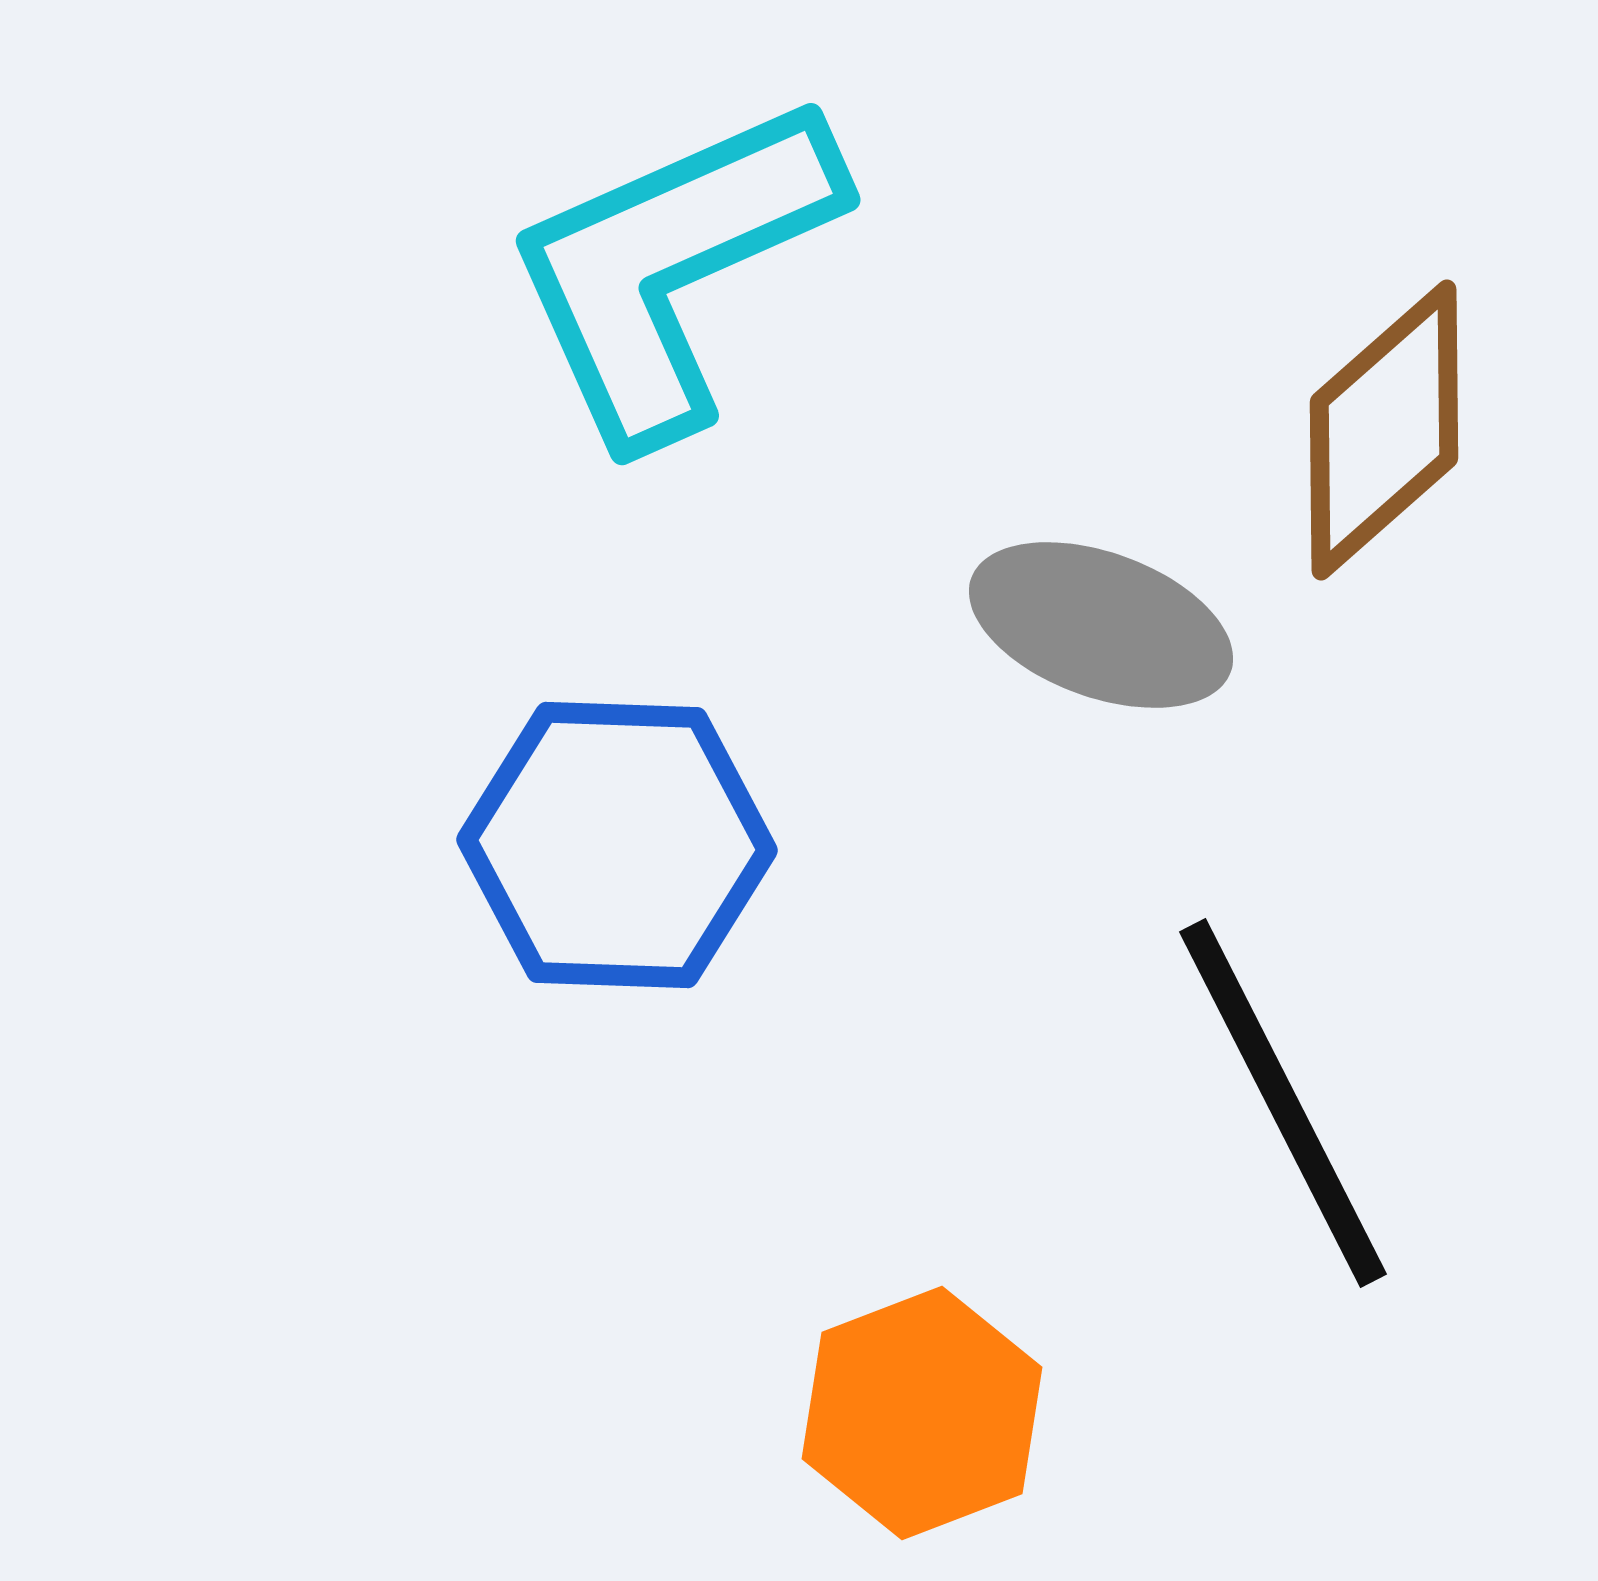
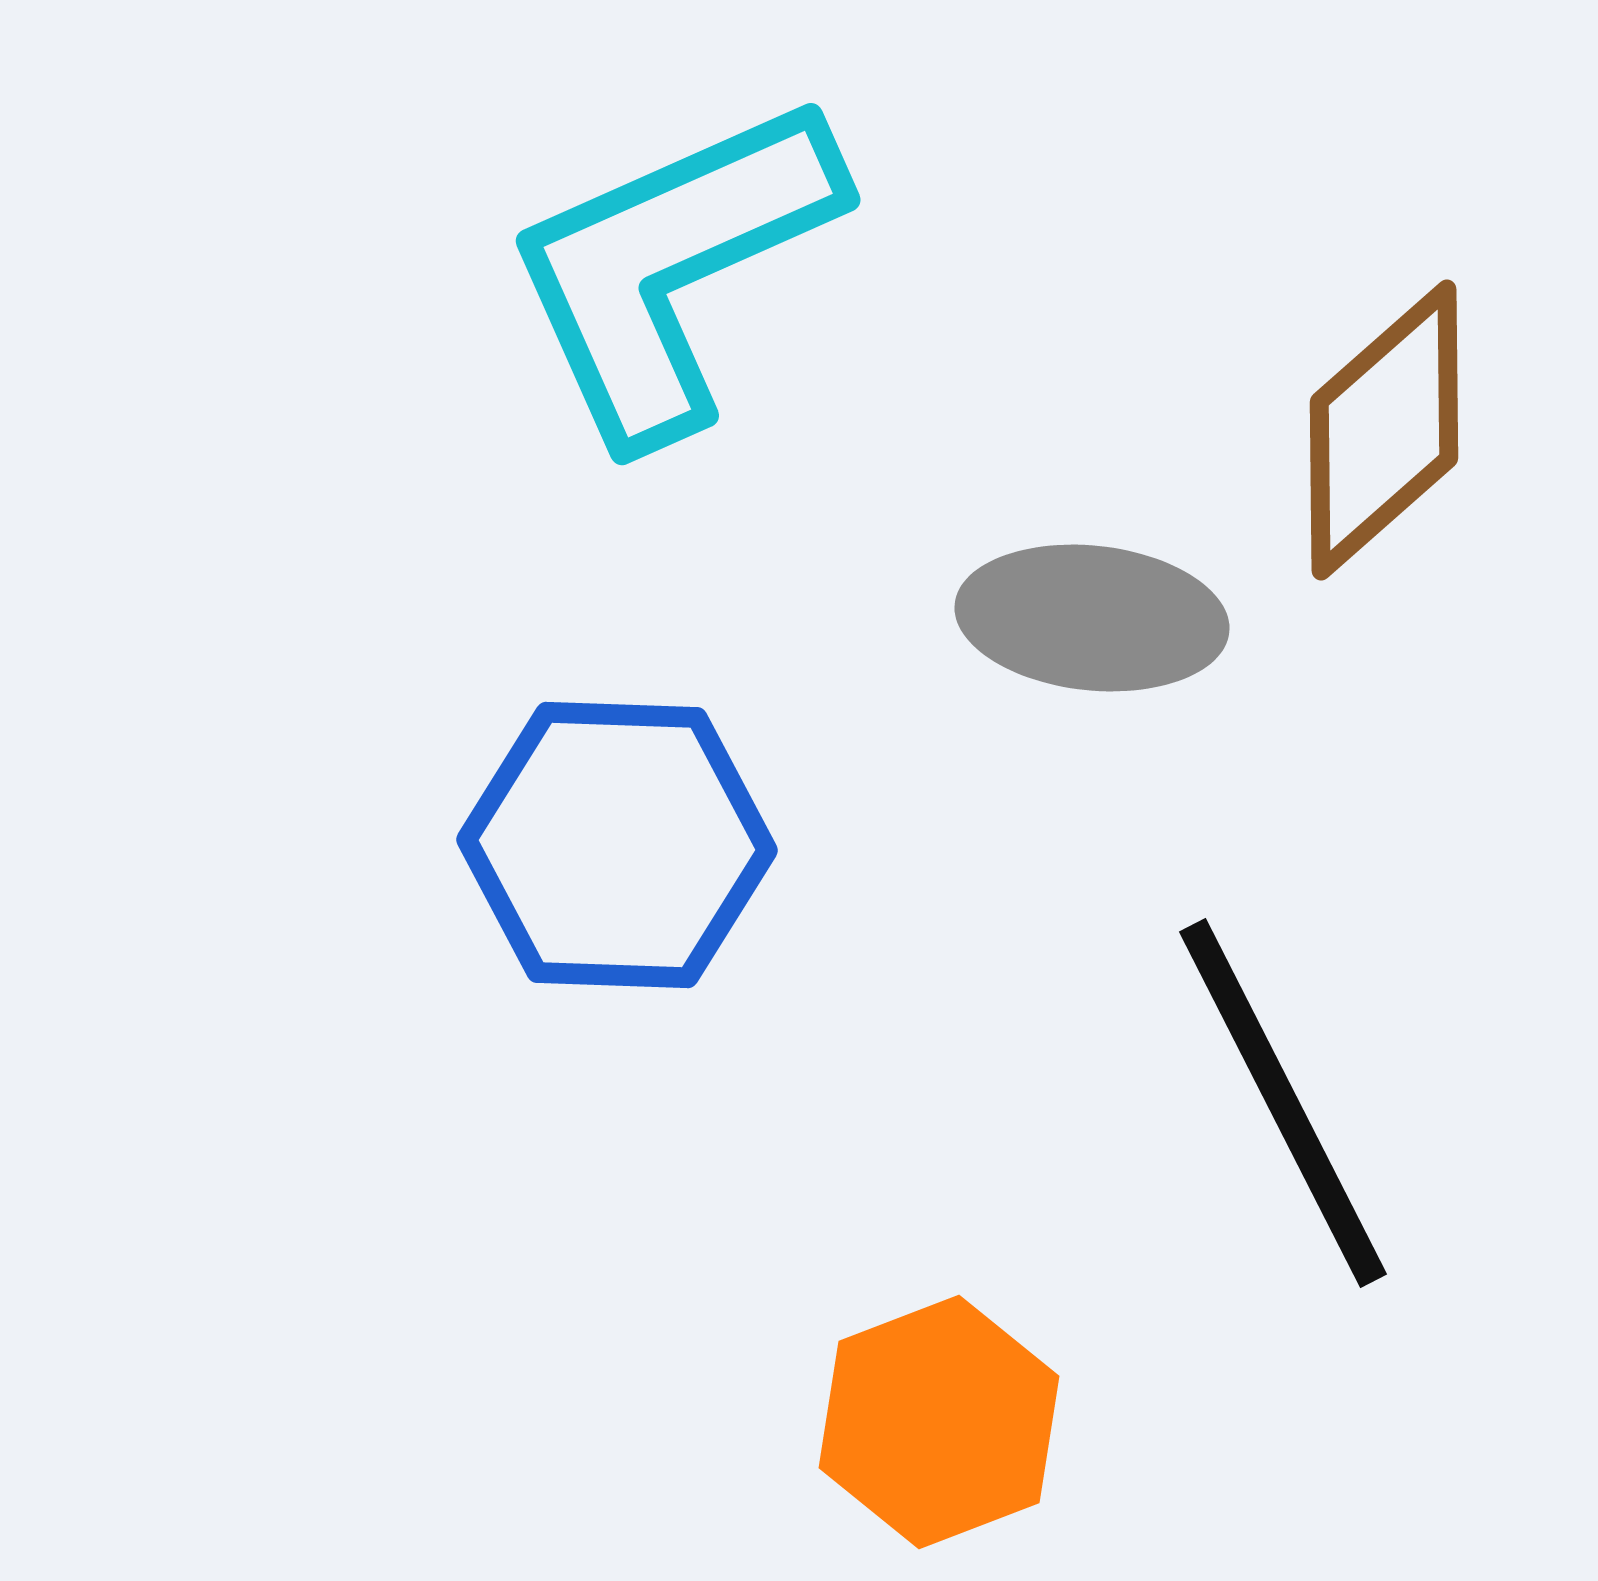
gray ellipse: moved 9 px left, 7 px up; rotated 14 degrees counterclockwise
orange hexagon: moved 17 px right, 9 px down
